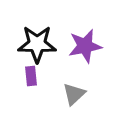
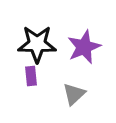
purple star: moved 1 px left, 1 px down; rotated 12 degrees counterclockwise
